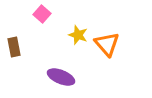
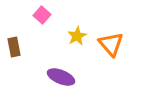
pink square: moved 1 px down
yellow star: moved 1 px left, 1 px down; rotated 24 degrees clockwise
orange triangle: moved 4 px right
